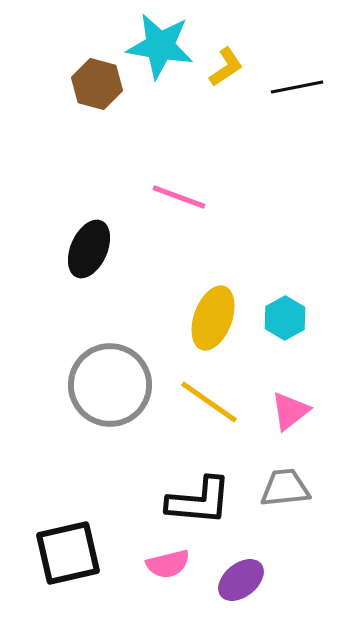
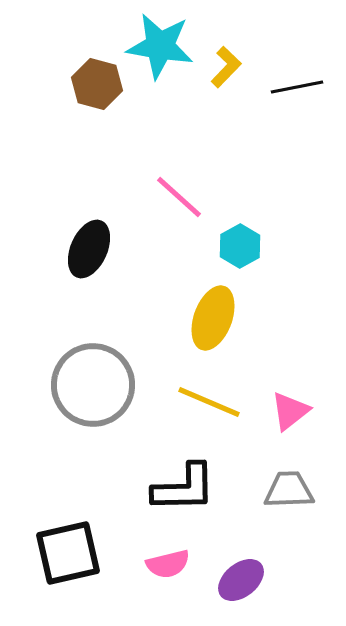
yellow L-shape: rotated 12 degrees counterclockwise
pink line: rotated 22 degrees clockwise
cyan hexagon: moved 45 px left, 72 px up
gray circle: moved 17 px left
yellow line: rotated 12 degrees counterclockwise
gray trapezoid: moved 4 px right, 2 px down; rotated 4 degrees clockwise
black L-shape: moved 15 px left, 13 px up; rotated 6 degrees counterclockwise
